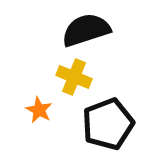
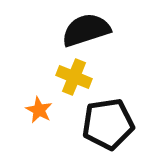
black pentagon: rotated 12 degrees clockwise
